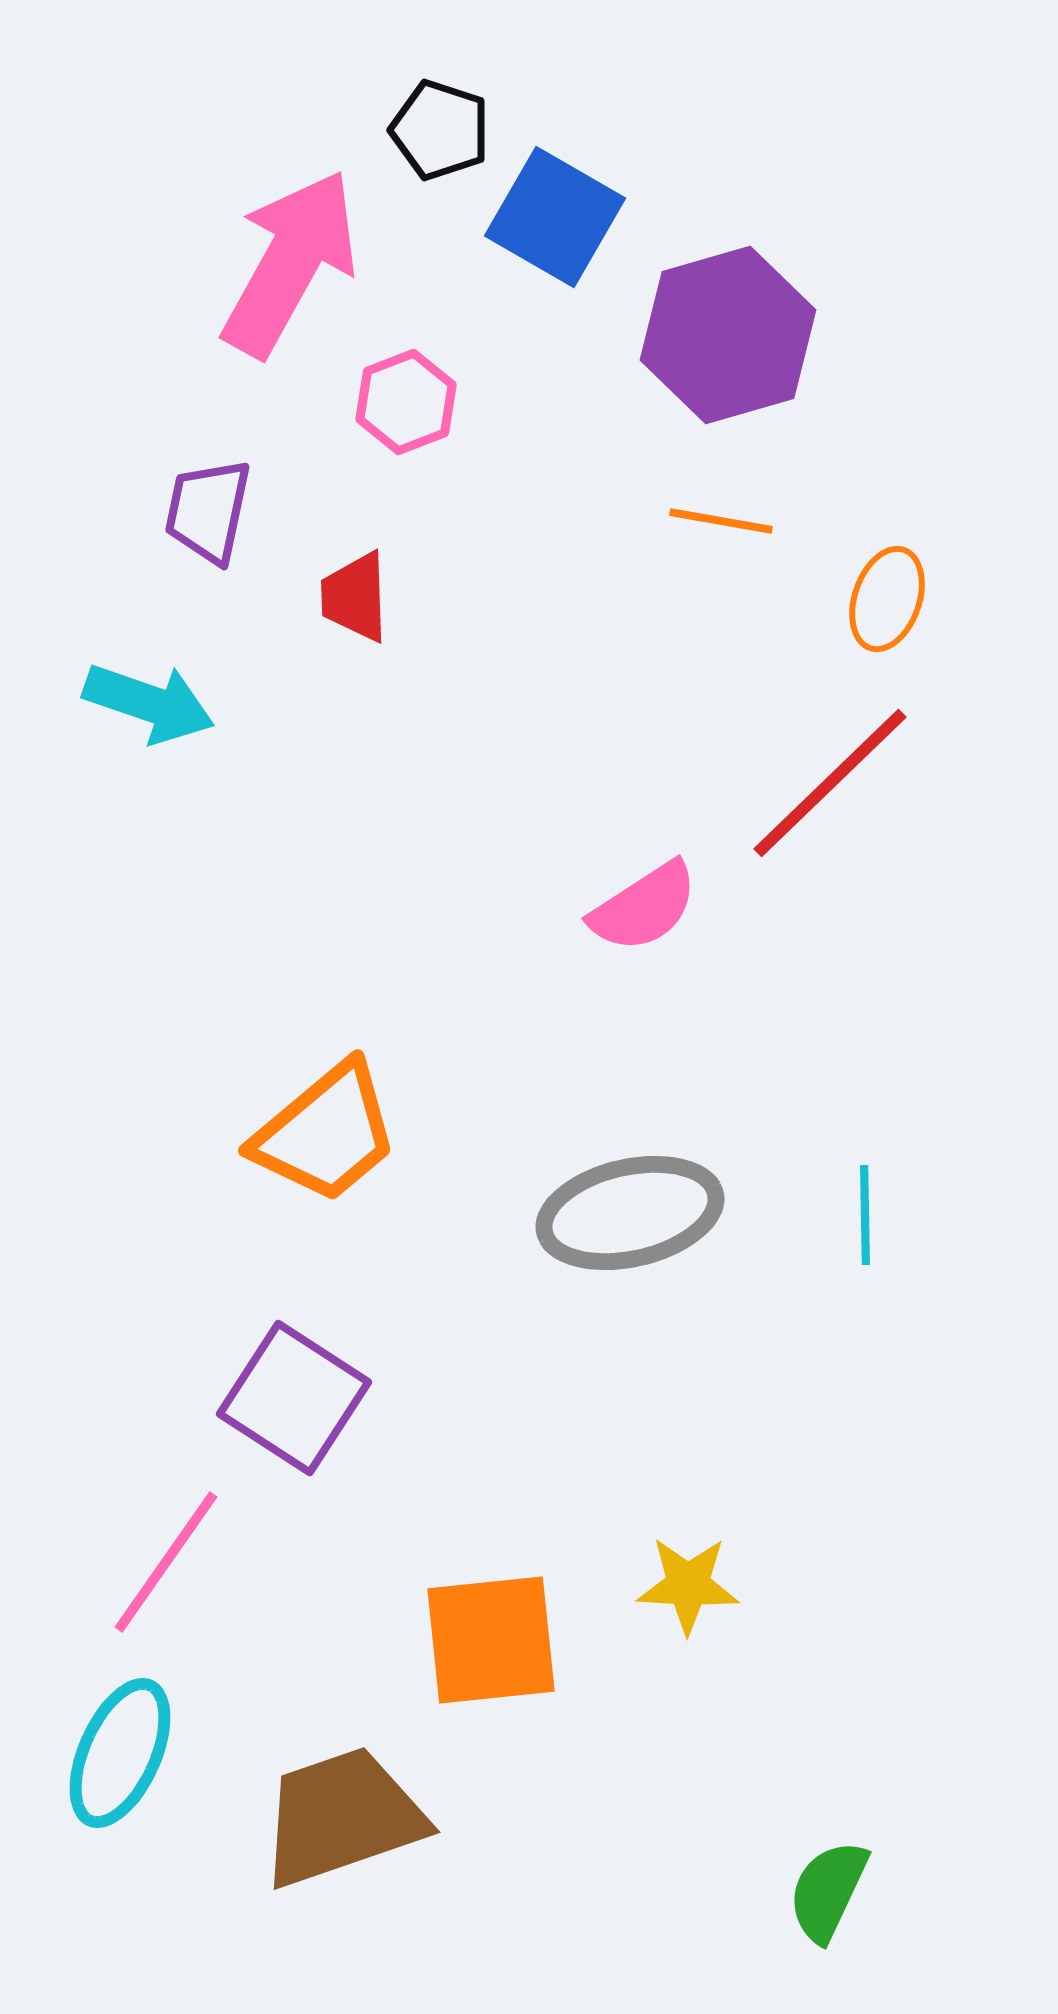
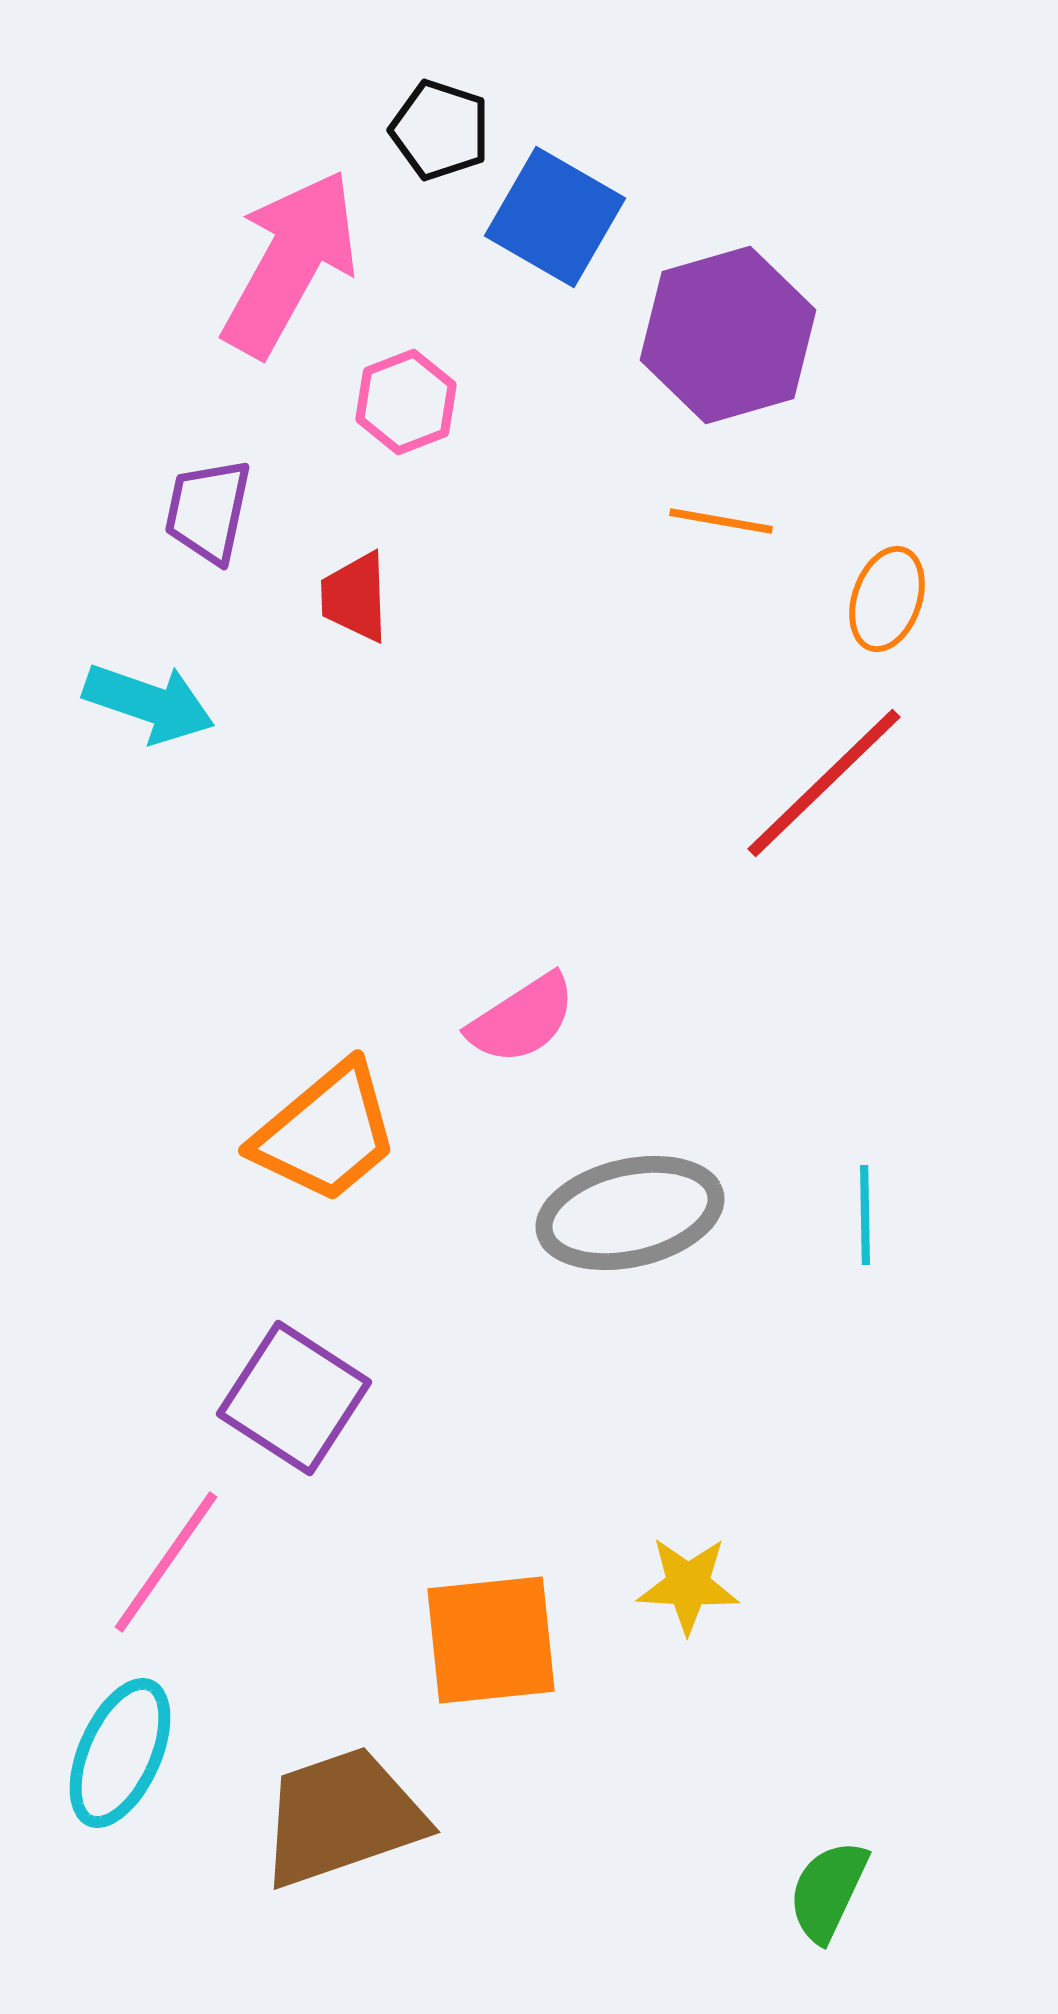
red line: moved 6 px left
pink semicircle: moved 122 px left, 112 px down
